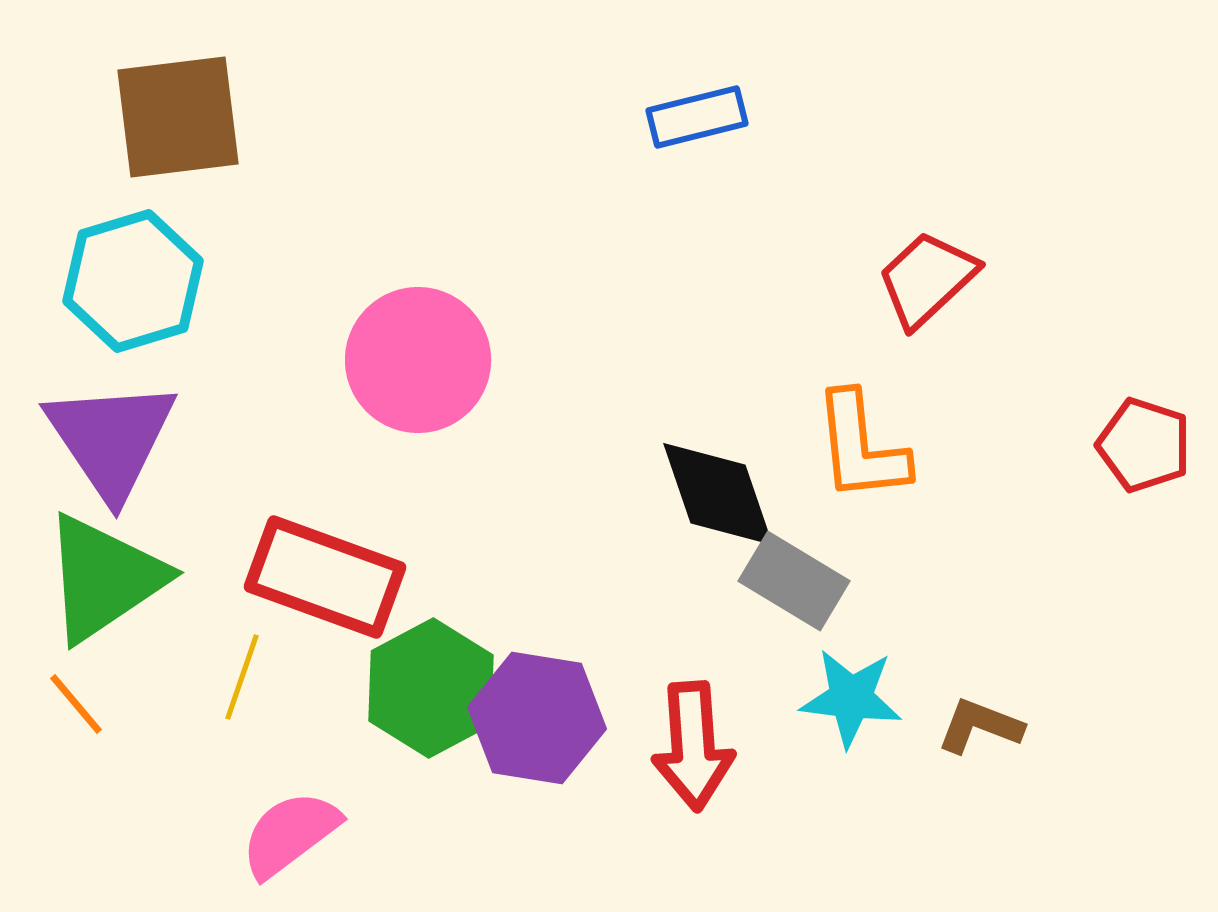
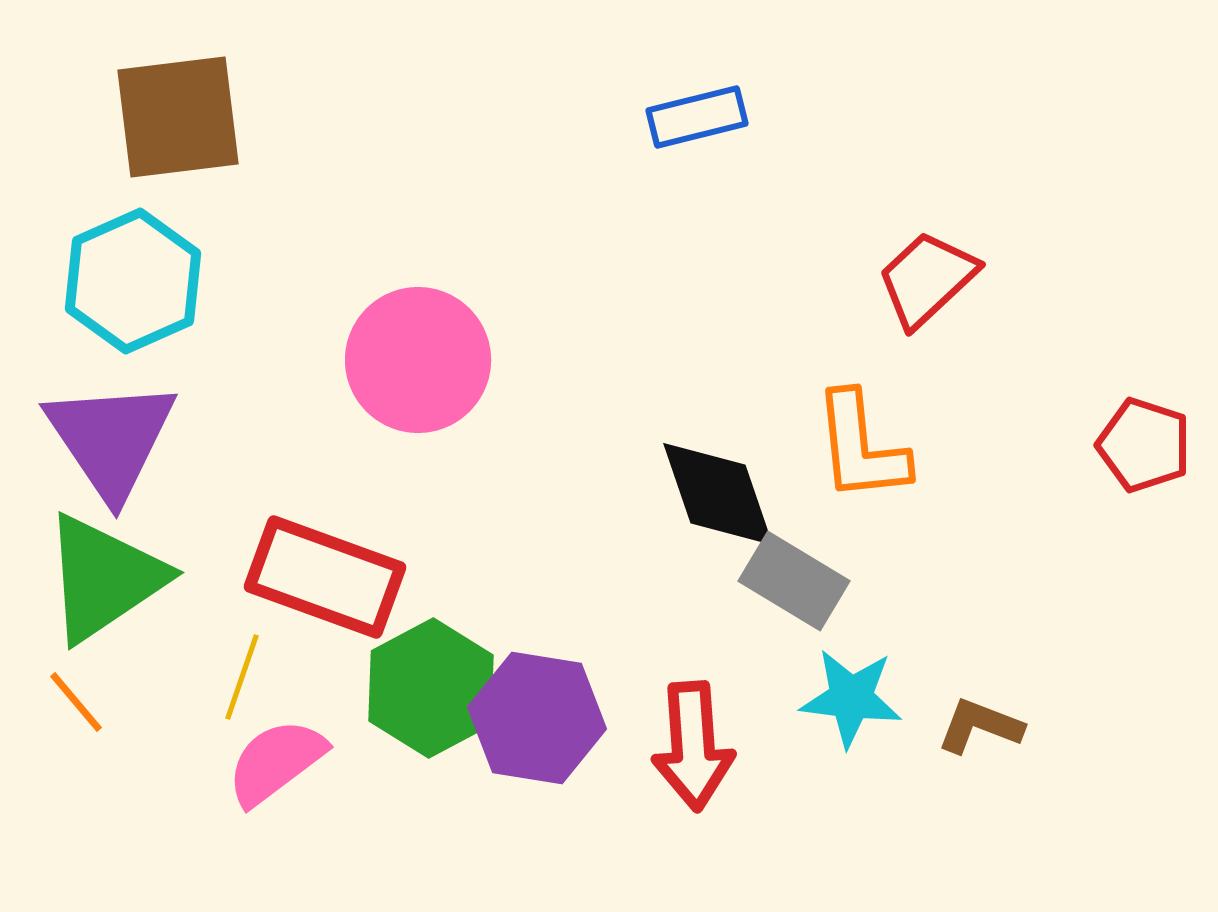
cyan hexagon: rotated 7 degrees counterclockwise
orange line: moved 2 px up
pink semicircle: moved 14 px left, 72 px up
